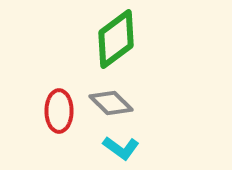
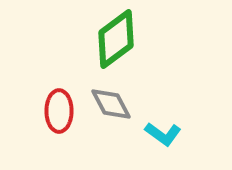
gray diamond: moved 1 px down; rotated 18 degrees clockwise
cyan L-shape: moved 42 px right, 14 px up
